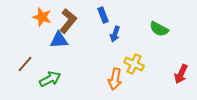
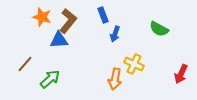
green arrow: rotated 15 degrees counterclockwise
